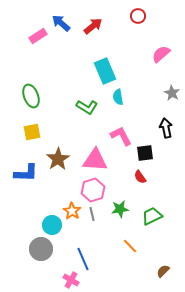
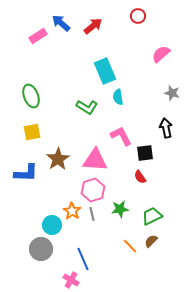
gray star: rotated 14 degrees counterclockwise
brown semicircle: moved 12 px left, 30 px up
